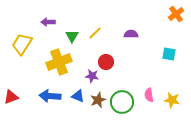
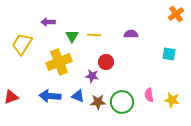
yellow line: moved 1 px left, 2 px down; rotated 48 degrees clockwise
brown star: moved 2 px down; rotated 21 degrees clockwise
